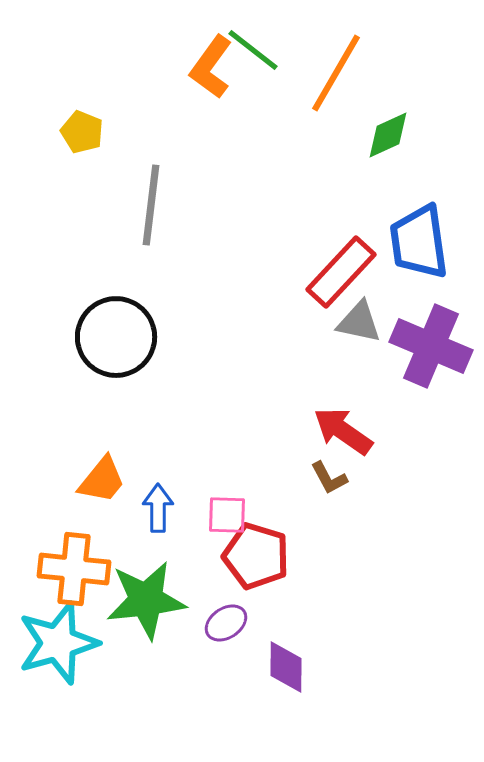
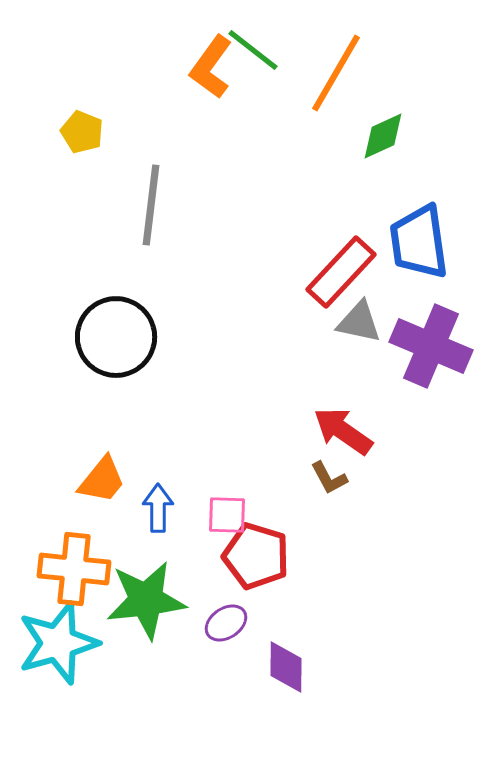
green diamond: moved 5 px left, 1 px down
